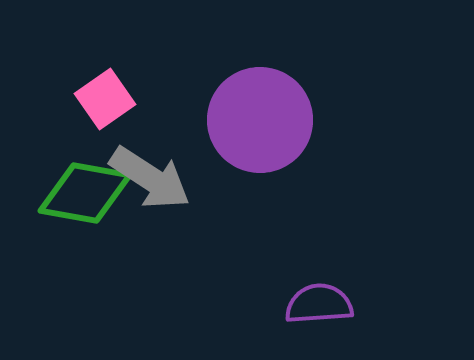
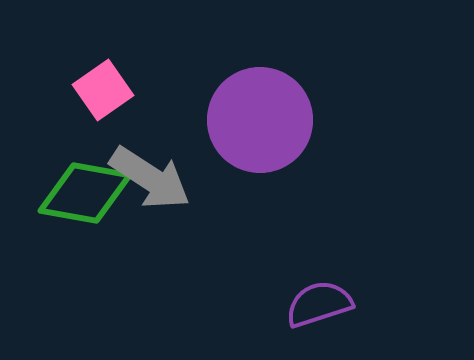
pink square: moved 2 px left, 9 px up
purple semicircle: rotated 14 degrees counterclockwise
